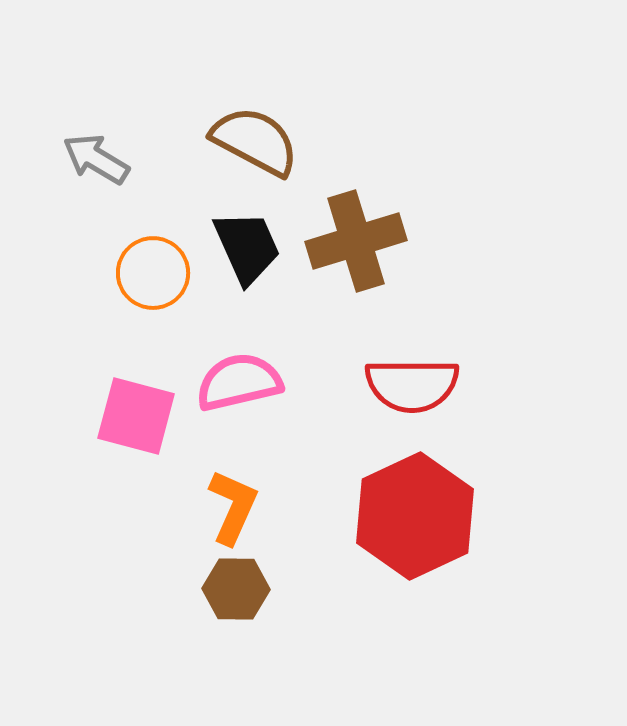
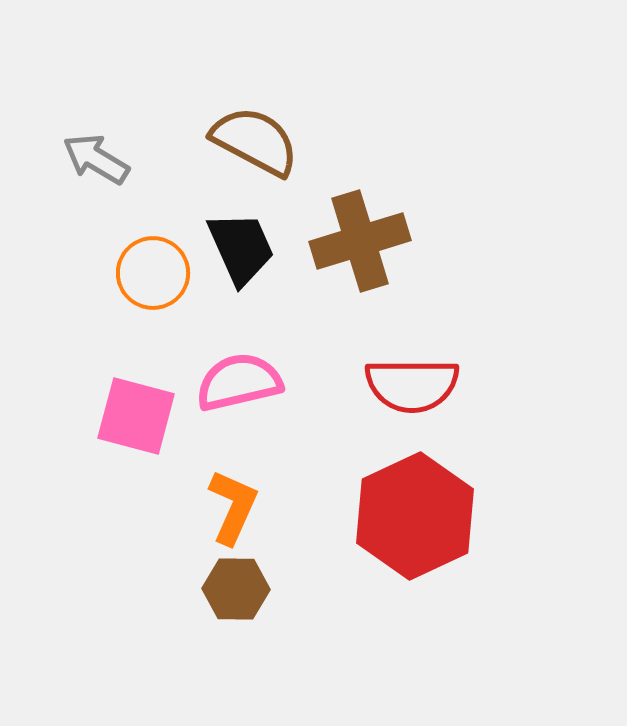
brown cross: moved 4 px right
black trapezoid: moved 6 px left, 1 px down
